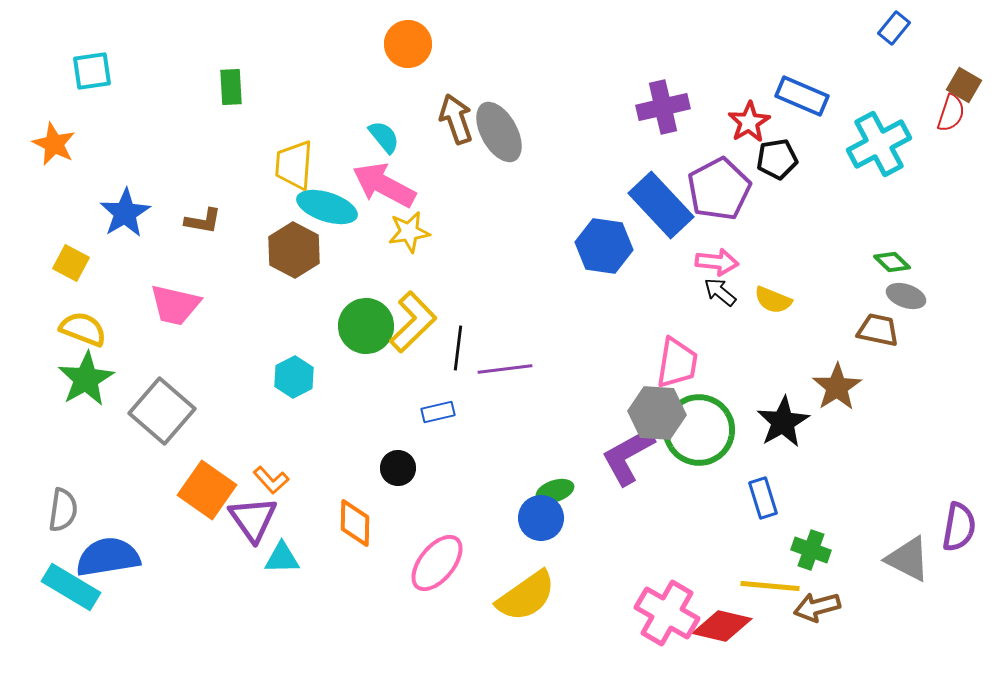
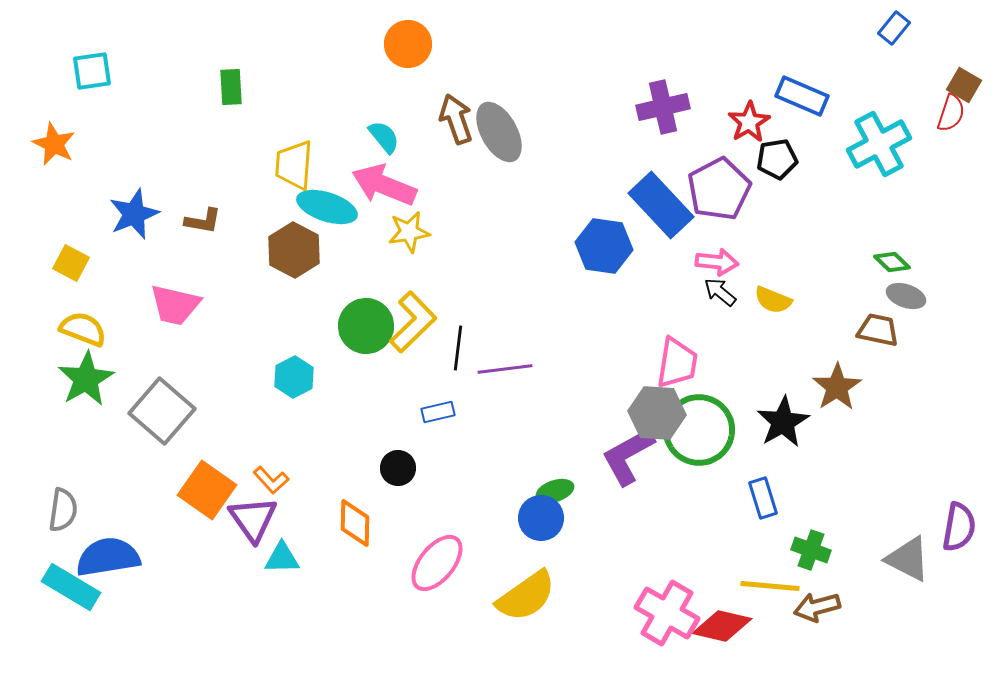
pink arrow at (384, 185): rotated 6 degrees counterclockwise
blue star at (125, 213): moved 9 px right, 1 px down; rotated 9 degrees clockwise
